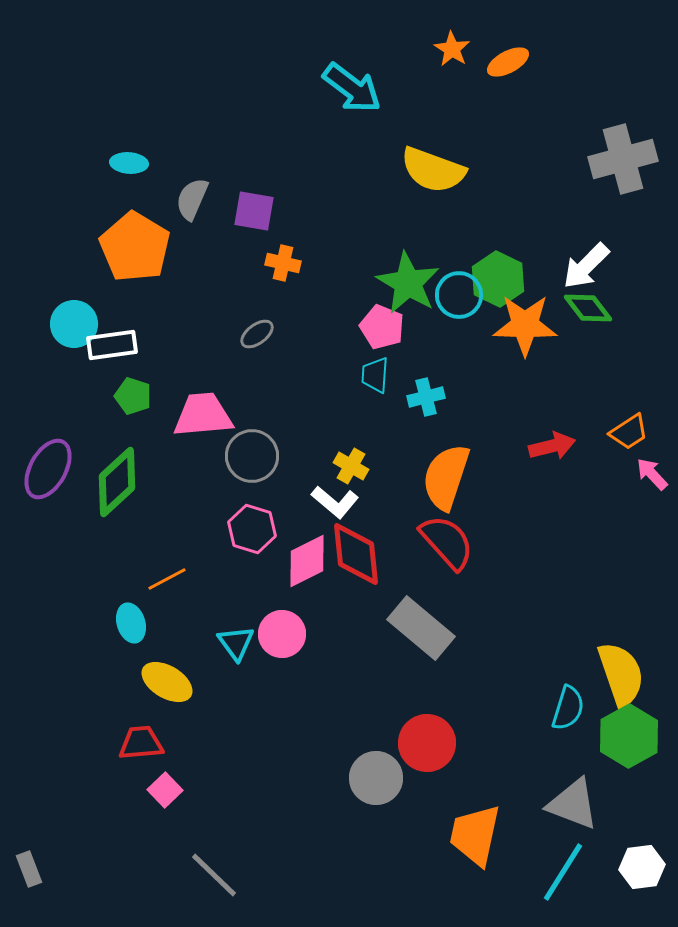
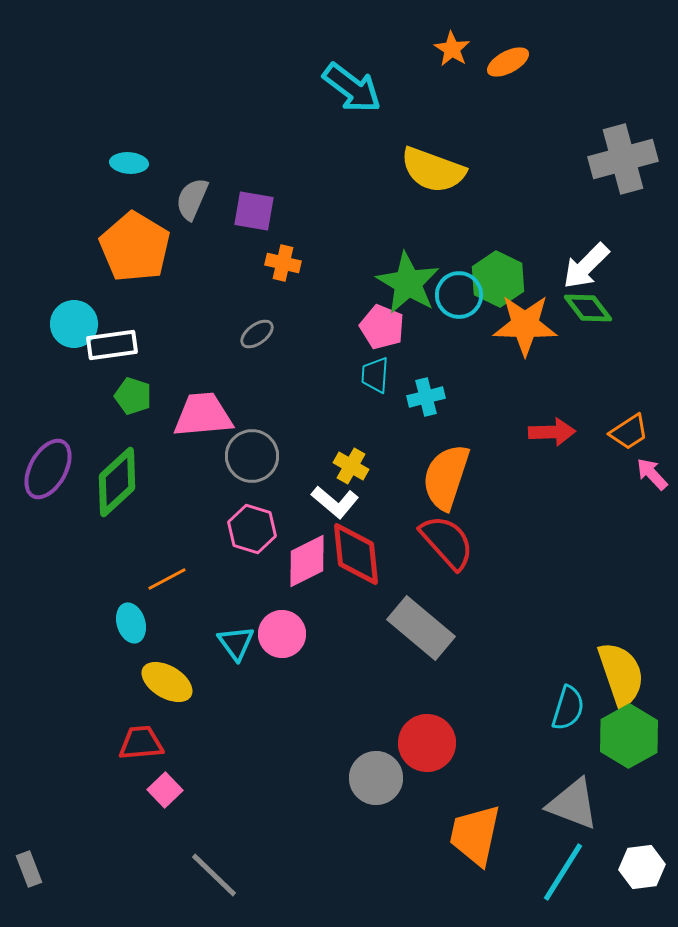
red arrow at (552, 446): moved 14 px up; rotated 12 degrees clockwise
